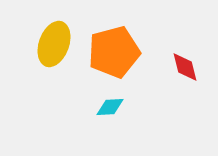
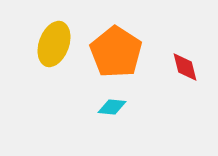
orange pentagon: moved 2 px right; rotated 24 degrees counterclockwise
cyan diamond: moved 2 px right; rotated 8 degrees clockwise
